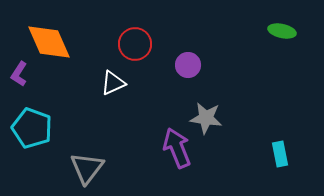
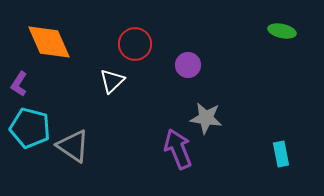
purple L-shape: moved 10 px down
white triangle: moved 1 px left, 2 px up; rotated 20 degrees counterclockwise
cyan pentagon: moved 2 px left; rotated 6 degrees counterclockwise
purple arrow: moved 1 px right, 1 px down
cyan rectangle: moved 1 px right
gray triangle: moved 14 px left, 22 px up; rotated 33 degrees counterclockwise
